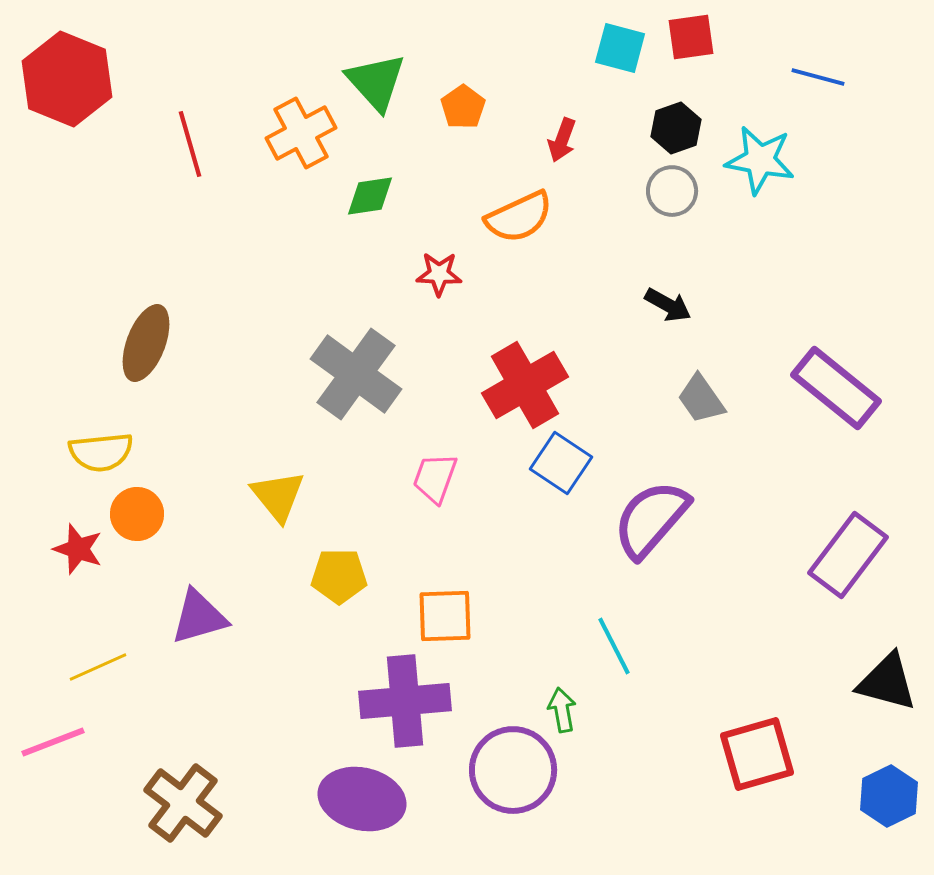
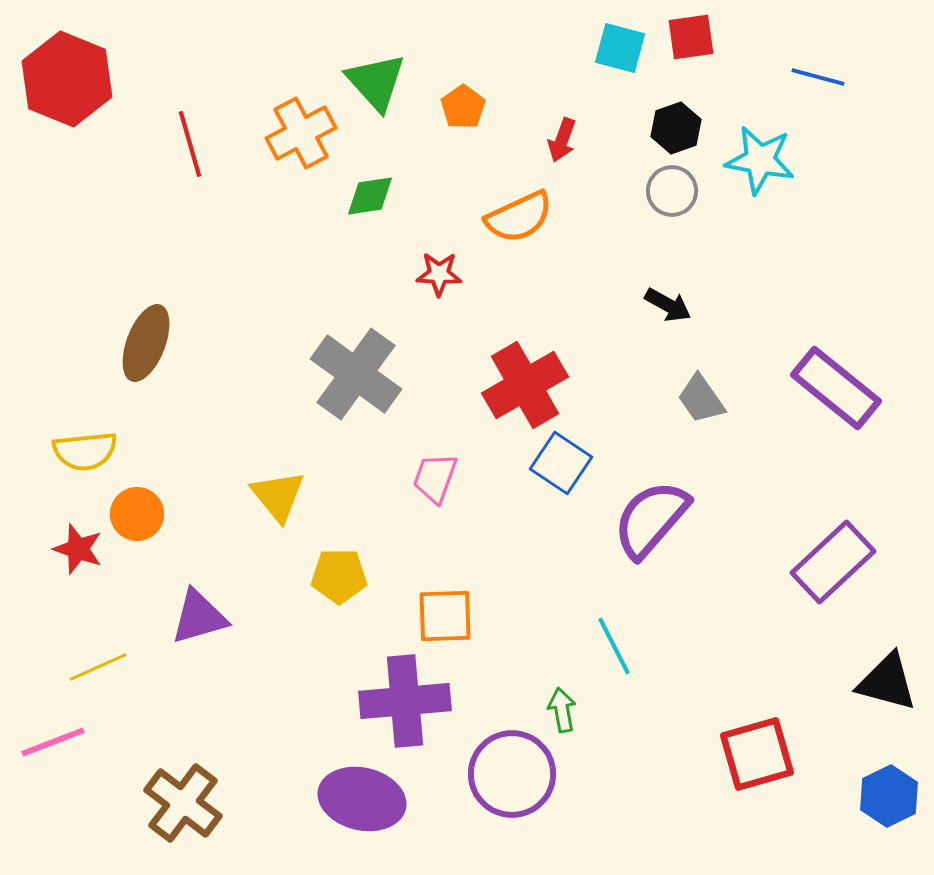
yellow semicircle at (101, 452): moved 16 px left, 1 px up
purple rectangle at (848, 555): moved 15 px left, 7 px down; rotated 10 degrees clockwise
purple circle at (513, 770): moved 1 px left, 4 px down
